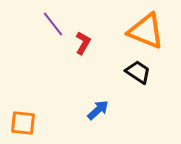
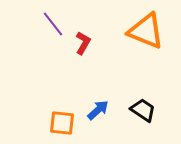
black trapezoid: moved 5 px right, 38 px down
orange square: moved 39 px right
